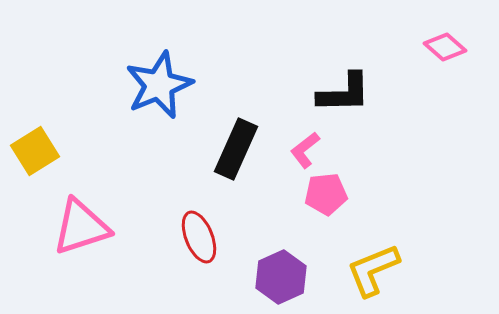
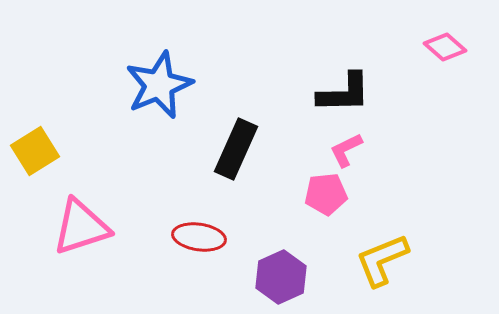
pink L-shape: moved 41 px right; rotated 12 degrees clockwise
red ellipse: rotated 60 degrees counterclockwise
yellow L-shape: moved 9 px right, 10 px up
